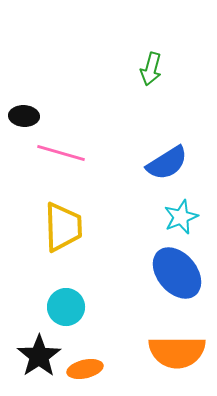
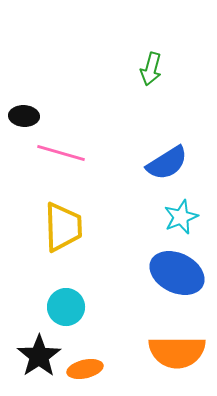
blue ellipse: rotated 24 degrees counterclockwise
